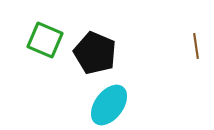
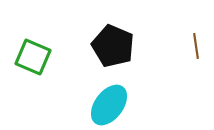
green square: moved 12 px left, 17 px down
black pentagon: moved 18 px right, 7 px up
